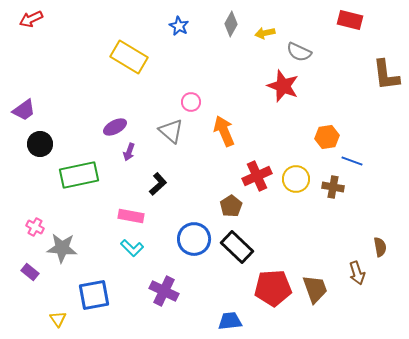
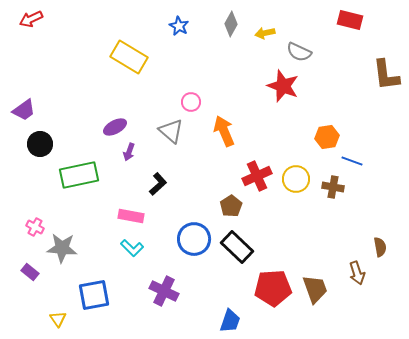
blue trapezoid: rotated 115 degrees clockwise
